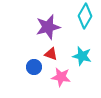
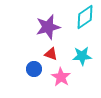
cyan diamond: moved 1 px down; rotated 25 degrees clockwise
cyan star: rotated 18 degrees counterclockwise
blue circle: moved 2 px down
pink star: rotated 24 degrees clockwise
